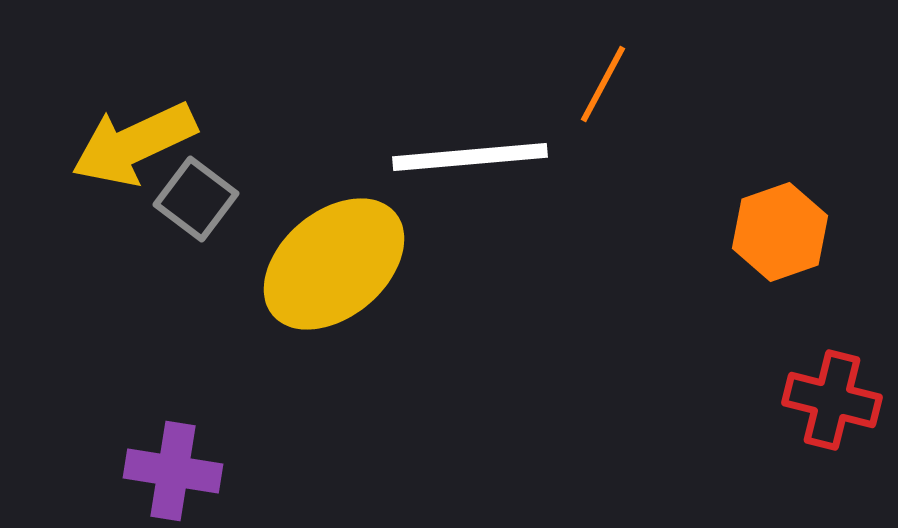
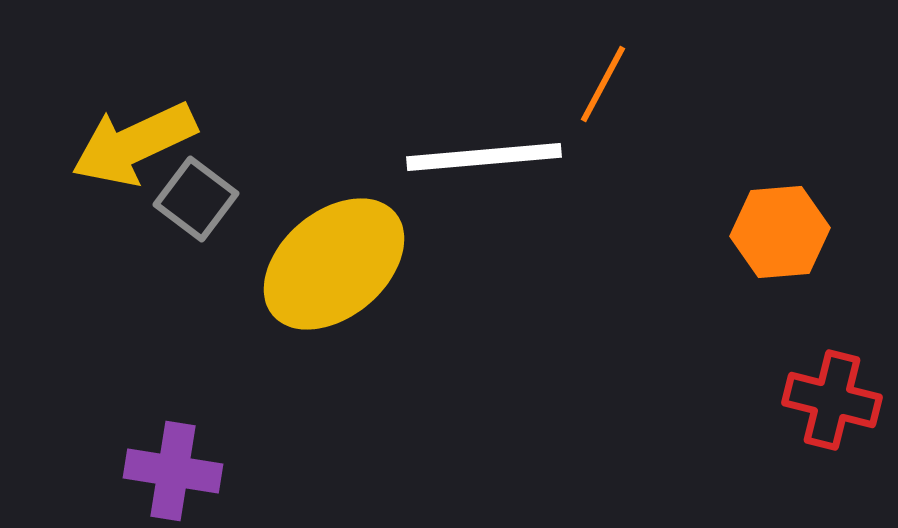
white line: moved 14 px right
orange hexagon: rotated 14 degrees clockwise
